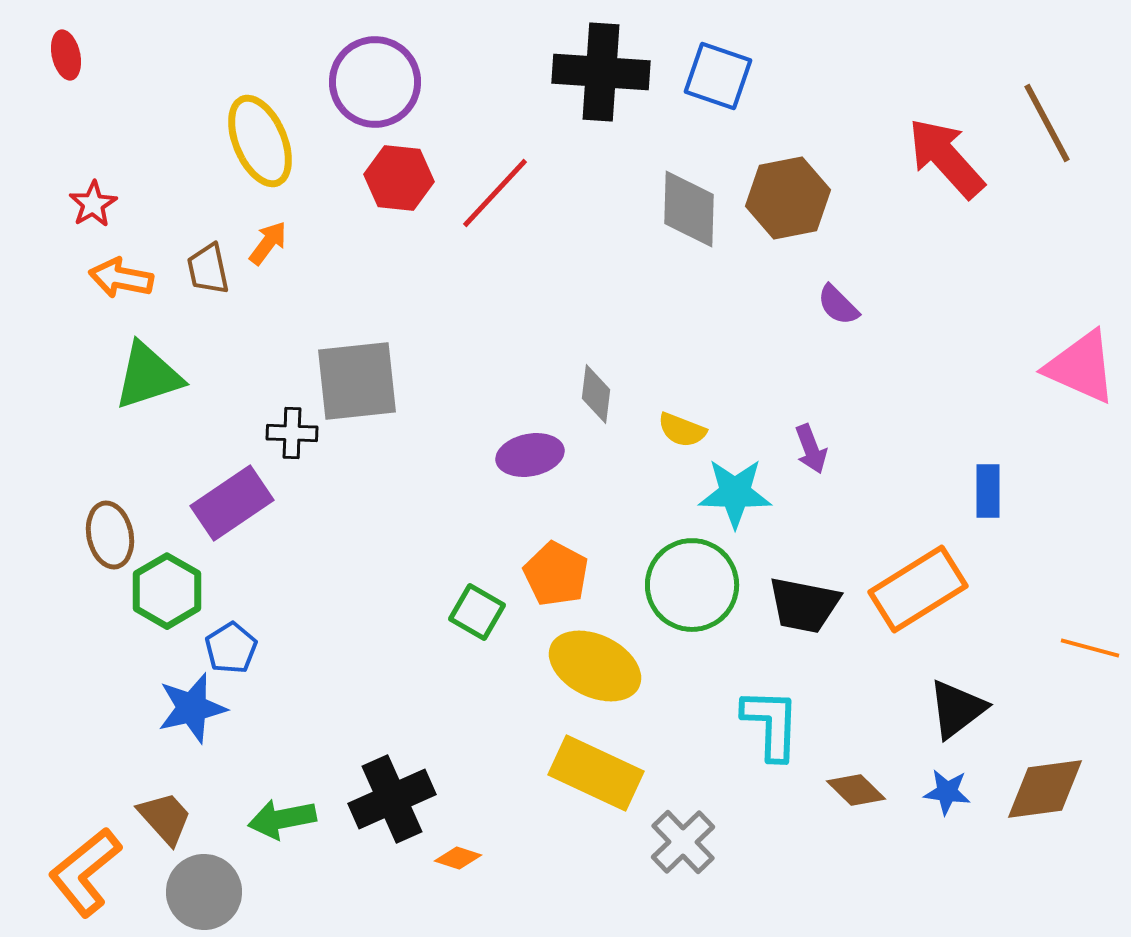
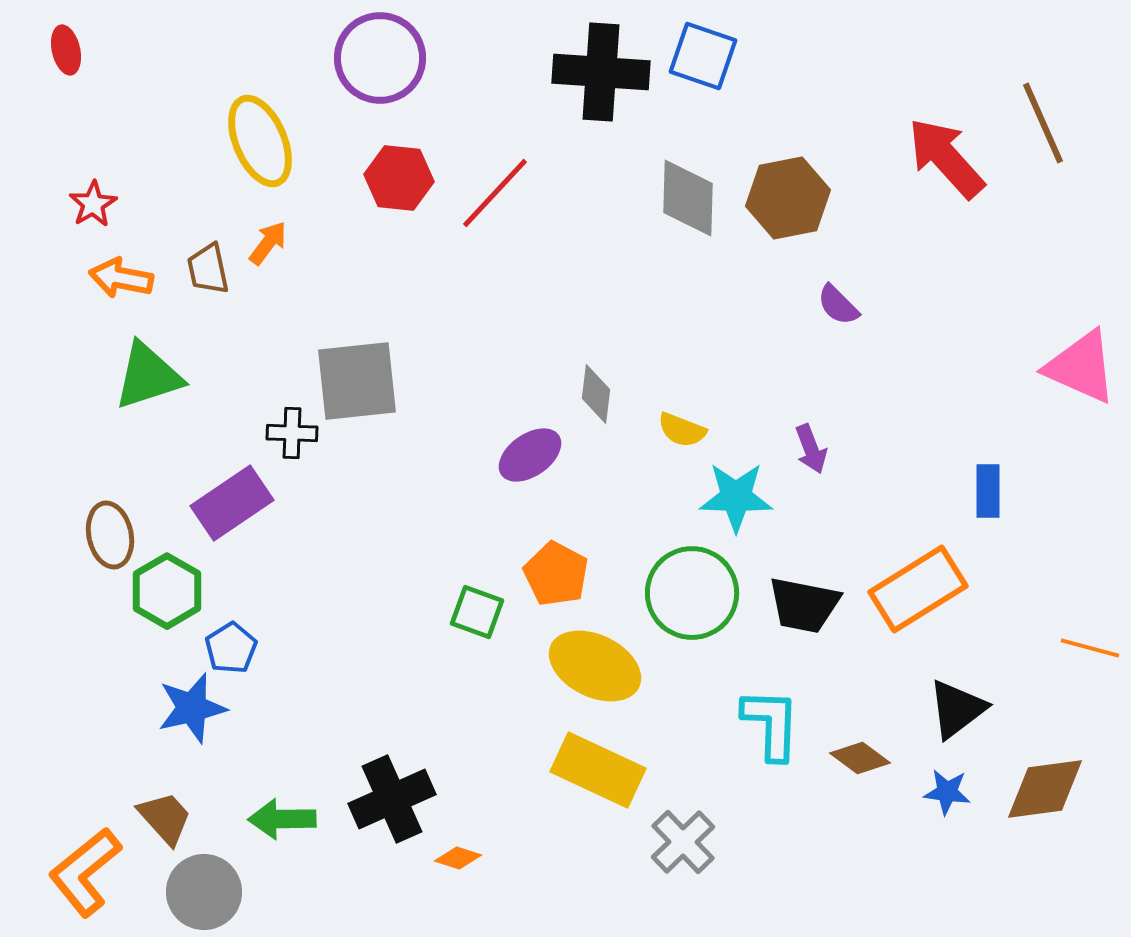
red ellipse at (66, 55): moved 5 px up
blue square at (718, 76): moved 15 px left, 20 px up
purple circle at (375, 82): moved 5 px right, 24 px up
brown line at (1047, 123): moved 4 px left; rotated 4 degrees clockwise
gray diamond at (689, 209): moved 1 px left, 11 px up
purple ellipse at (530, 455): rotated 24 degrees counterclockwise
cyan star at (735, 493): moved 1 px right, 4 px down
green circle at (692, 585): moved 8 px down
green square at (477, 612): rotated 10 degrees counterclockwise
yellow rectangle at (596, 773): moved 2 px right, 3 px up
brown diamond at (856, 790): moved 4 px right, 32 px up; rotated 8 degrees counterclockwise
green arrow at (282, 819): rotated 10 degrees clockwise
